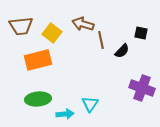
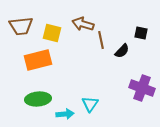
yellow square: rotated 24 degrees counterclockwise
